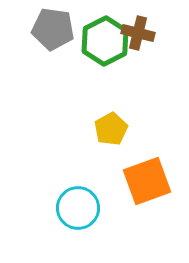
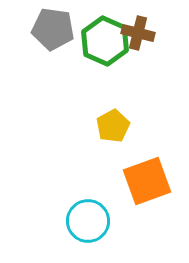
green hexagon: rotated 9 degrees counterclockwise
yellow pentagon: moved 2 px right, 3 px up
cyan circle: moved 10 px right, 13 px down
